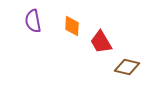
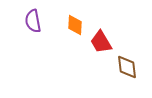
orange diamond: moved 3 px right, 1 px up
brown diamond: rotated 70 degrees clockwise
